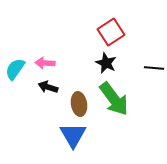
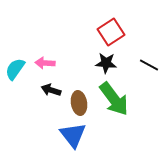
black star: rotated 20 degrees counterclockwise
black line: moved 5 px left, 3 px up; rotated 24 degrees clockwise
black arrow: moved 3 px right, 3 px down
brown ellipse: moved 1 px up
blue triangle: rotated 8 degrees counterclockwise
